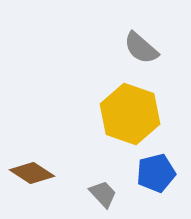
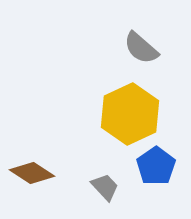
yellow hexagon: rotated 16 degrees clockwise
blue pentagon: moved 7 px up; rotated 21 degrees counterclockwise
gray trapezoid: moved 2 px right, 7 px up
